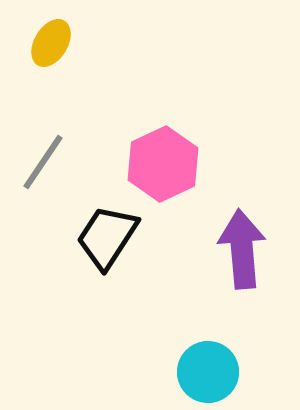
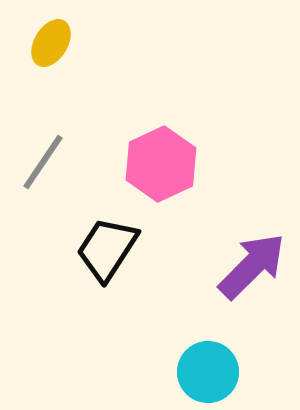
pink hexagon: moved 2 px left
black trapezoid: moved 12 px down
purple arrow: moved 10 px right, 17 px down; rotated 50 degrees clockwise
